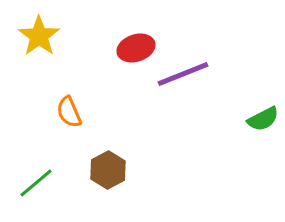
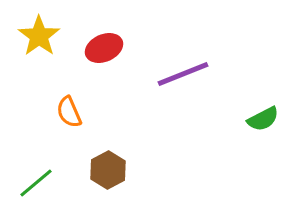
red ellipse: moved 32 px left; rotated 6 degrees counterclockwise
